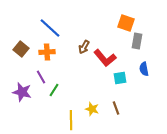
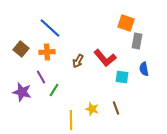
brown arrow: moved 6 px left, 14 px down
cyan square: moved 2 px right, 1 px up; rotated 16 degrees clockwise
